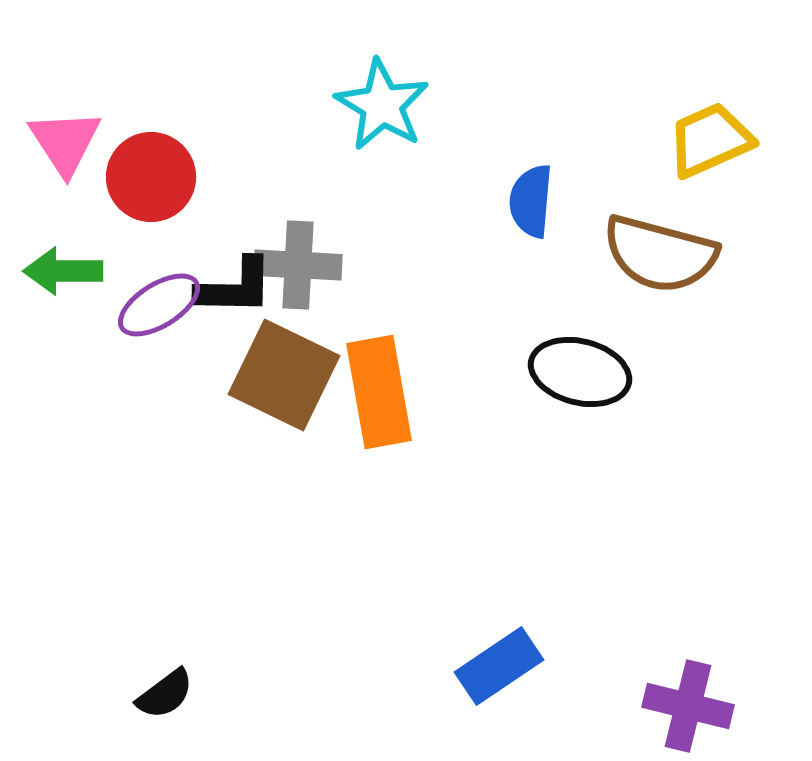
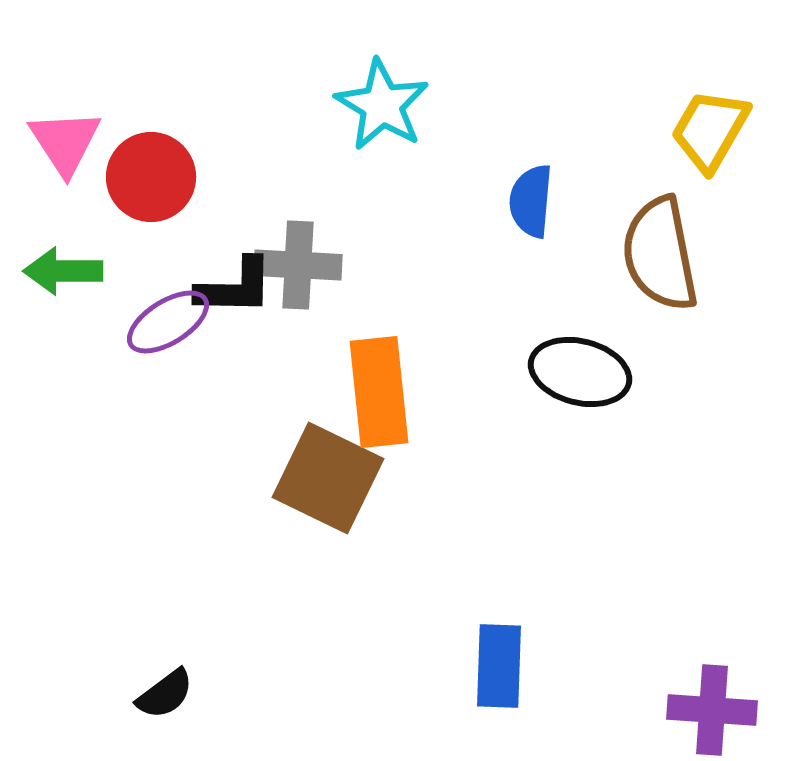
yellow trapezoid: moved 10 px up; rotated 36 degrees counterclockwise
brown semicircle: rotated 64 degrees clockwise
purple ellipse: moved 9 px right, 17 px down
brown square: moved 44 px right, 103 px down
orange rectangle: rotated 4 degrees clockwise
blue rectangle: rotated 54 degrees counterclockwise
purple cross: moved 24 px right, 4 px down; rotated 10 degrees counterclockwise
